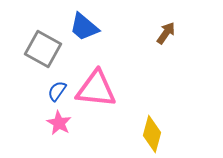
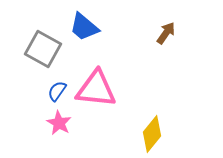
yellow diamond: rotated 24 degrees clockwise
